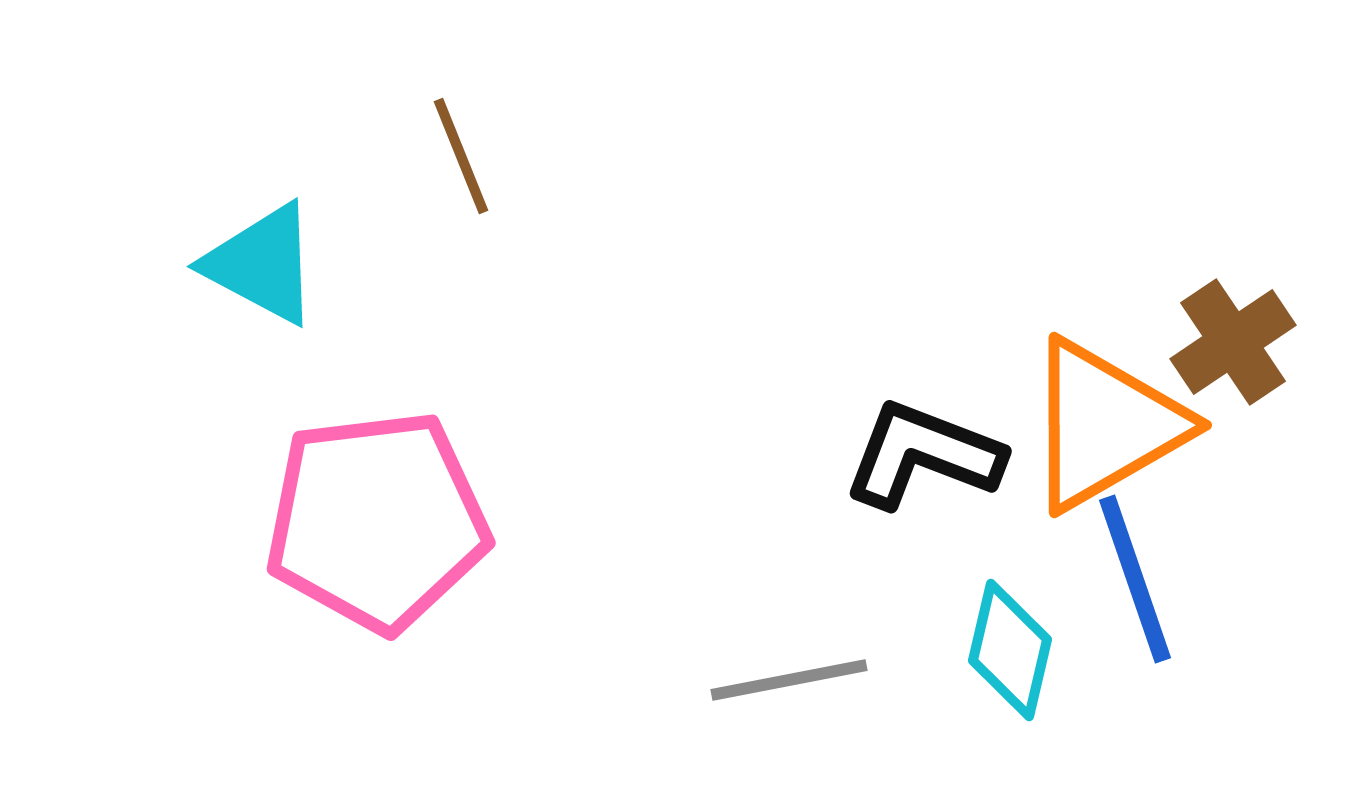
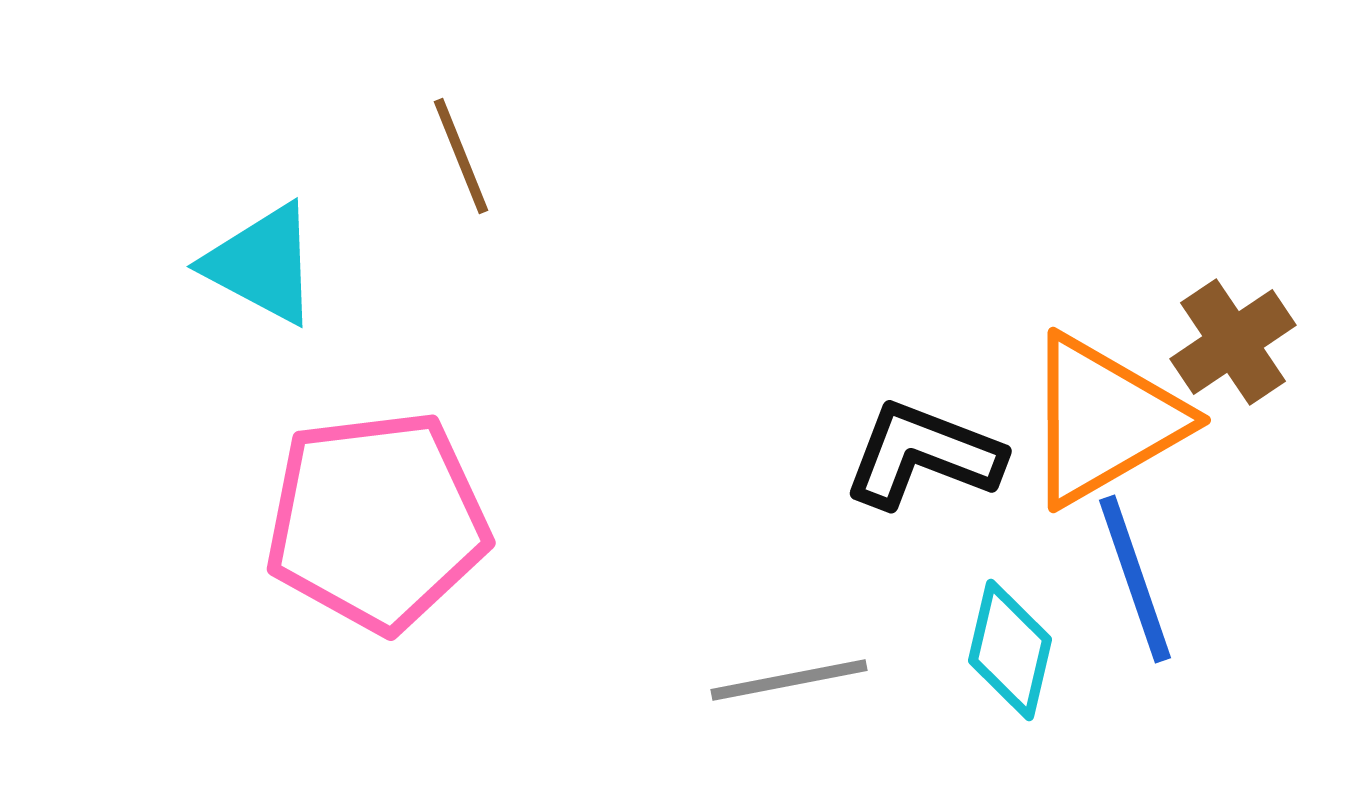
orange triangle: moved 1 px left, 5 px up
